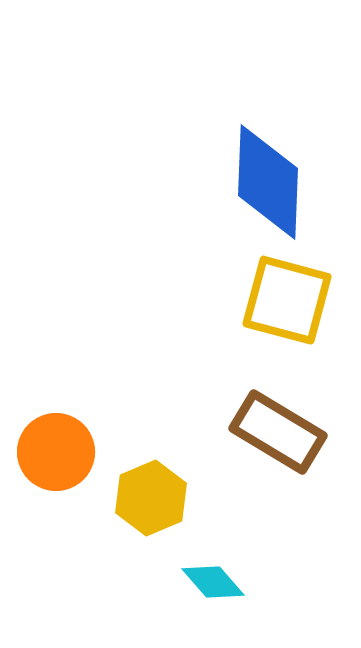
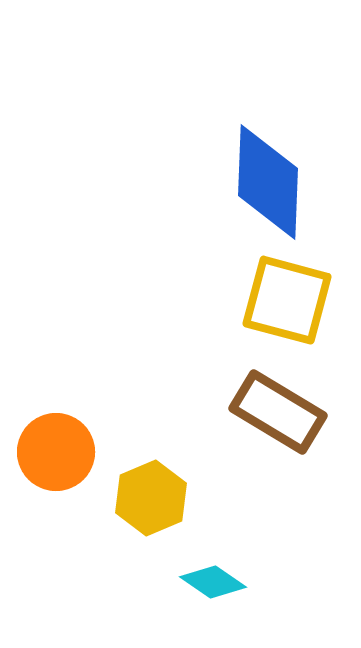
brown rectangle: moved 20 px up
cyan diamond: rotated 14 degrees counterclockwise
